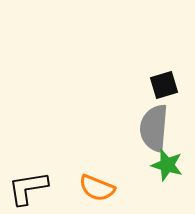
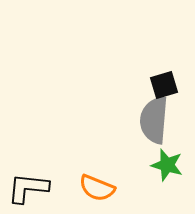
gray semicircle: moved 8 px up
black L-shape: rotated 15 degrees clockwise
